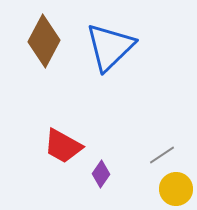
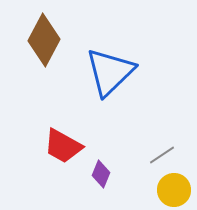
brown diamond: moved 1 px up
blue triangle: moved 25 px down
purple diamond: rotated 12 degrees counterclockwise
yellow circle: moved 2 px left, 1 px down
